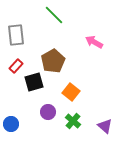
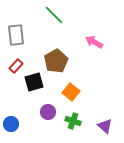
brown pentagon: moved 3 px right
green cross: rotated 21 degrees counterclockwise
